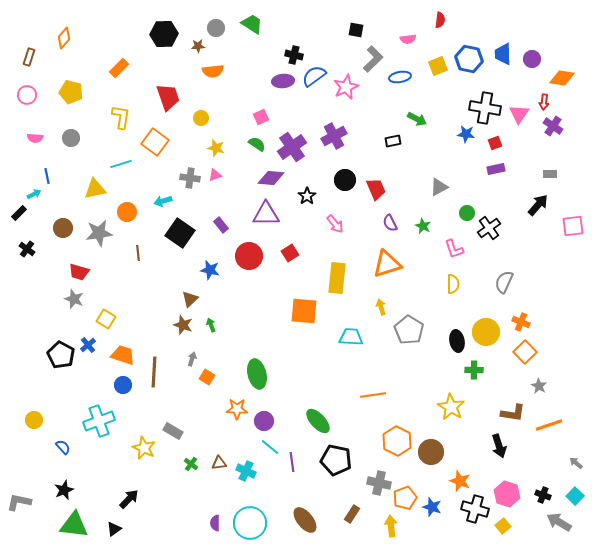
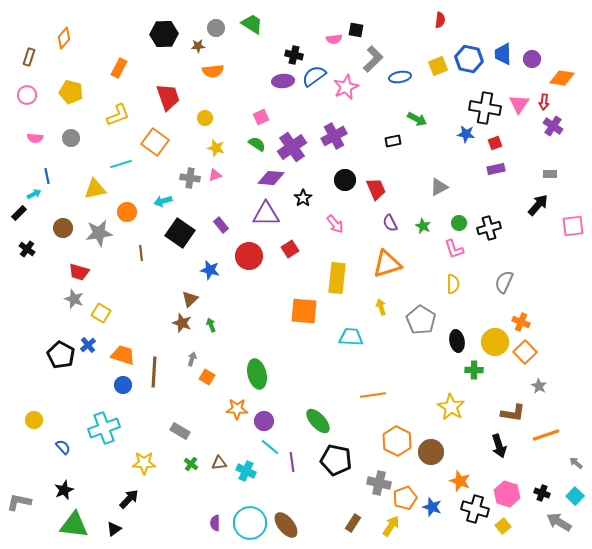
pink semicircle at (408, 39): moved 74 px left
orange rectangle at (119, 68): rotated 18 degrees counterclockwise
pink triangle at (519, 114): moved 10 px up
yellow L-shape at (121, 117): moved 3 px left, 2 px up; rotated 60 degrees clockwise
yellow circle at (201, 118): moved 4 px right
black star at (307, 196): moved 4 px left, 2 px down
green circle at (467, 213): moved 8 px left, 10 px down
black cross at (489, 228): rotated 20 degrees clockwise
brown line at (138, 253): moved 3 px right
red square at (290, 253): moved 4 px up
yellow square at (106, 319): moved 5 px left, 6 px up
brown star at (183, 325): moved 1 px left, 2 px up
gray pentagon at (409, 330): moved 12 px right, 10 px up
yellow circle at (486, 332): moved 9 px right, 10 px down
cyan cross at (99, 421): moved 5 px right, 7 px down
orange line at (549, 425): moved 3 px left, 10 px down
gray rectangle at (173, 431): moved 7 px right
yellow star at (144, 448): moved 15 px down; rotated 25 degrees counterclockwise
black cross at (543, 495): moved 1 px left, 2 px up
brown rectangle at (352, 514): moved 1 px right, 9 px down
brown ellipse at (305, 520): moved 19 px left, 5 px down
yellow arrow at (391, 526): rotated 40 degrees clockwise
